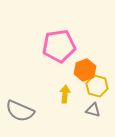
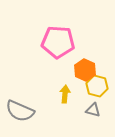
pink pentagon: moved 1 px left, 4 px up; rotated 12 degrees clockwise
orange hexagon: rotated 15 degrees counterclockwise
